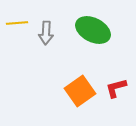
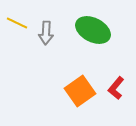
yellow line: rotated 30 degrees clockwise
red L-shape: rotated 35 degrees counterclockwise
